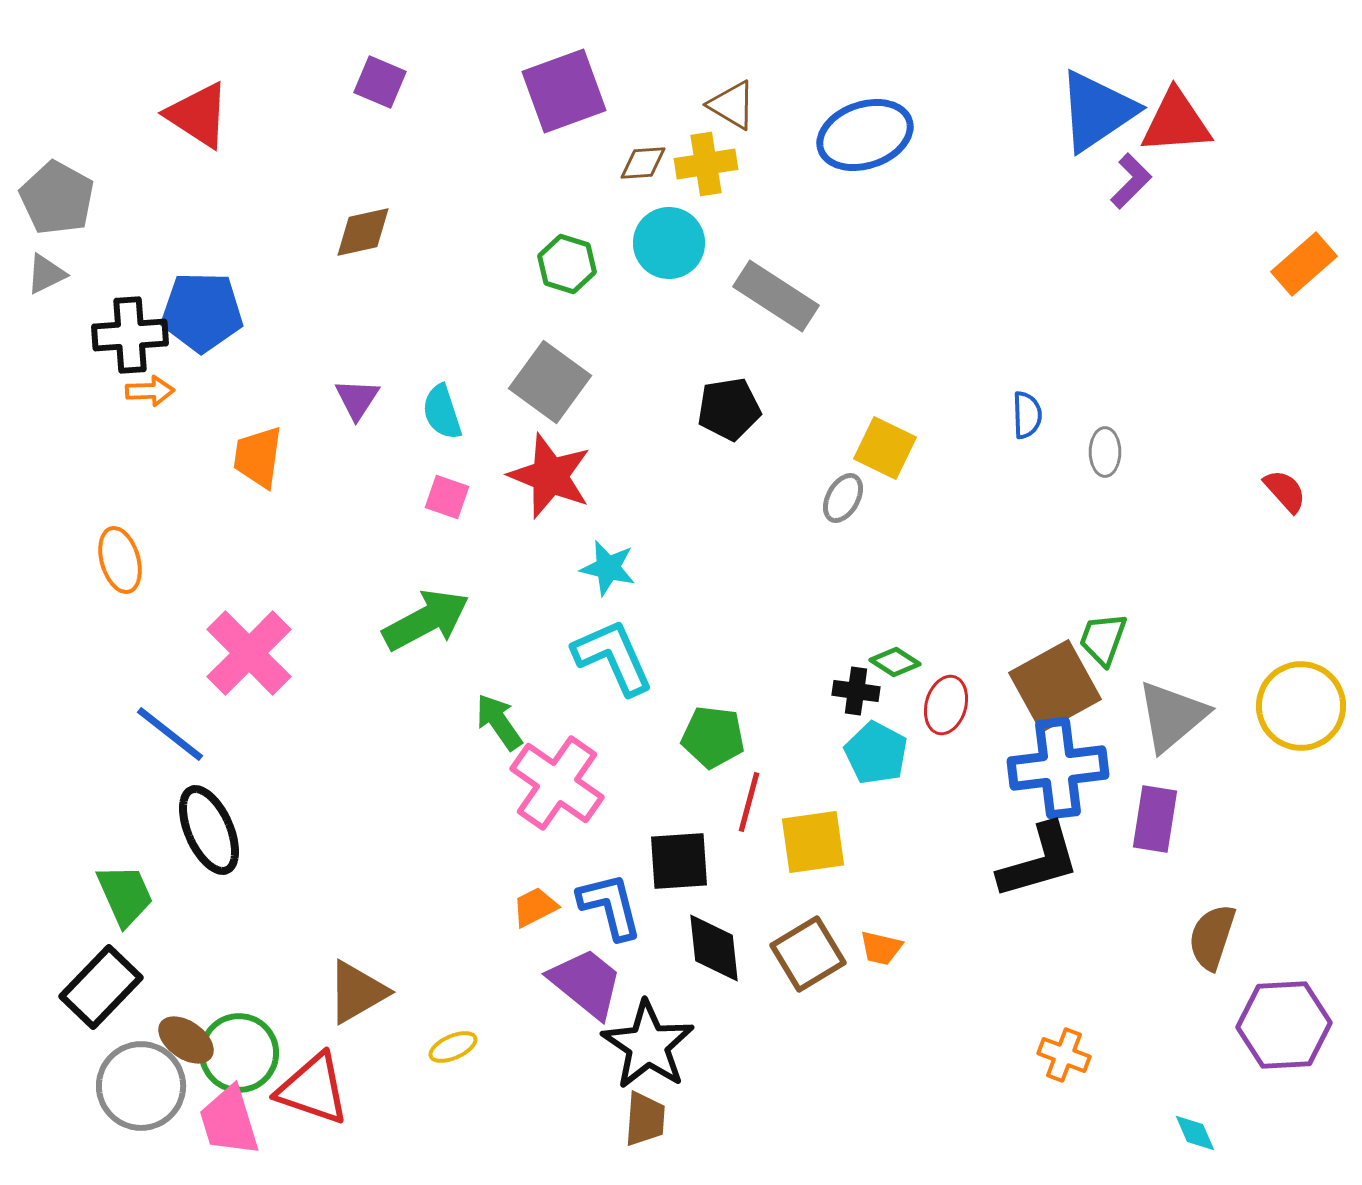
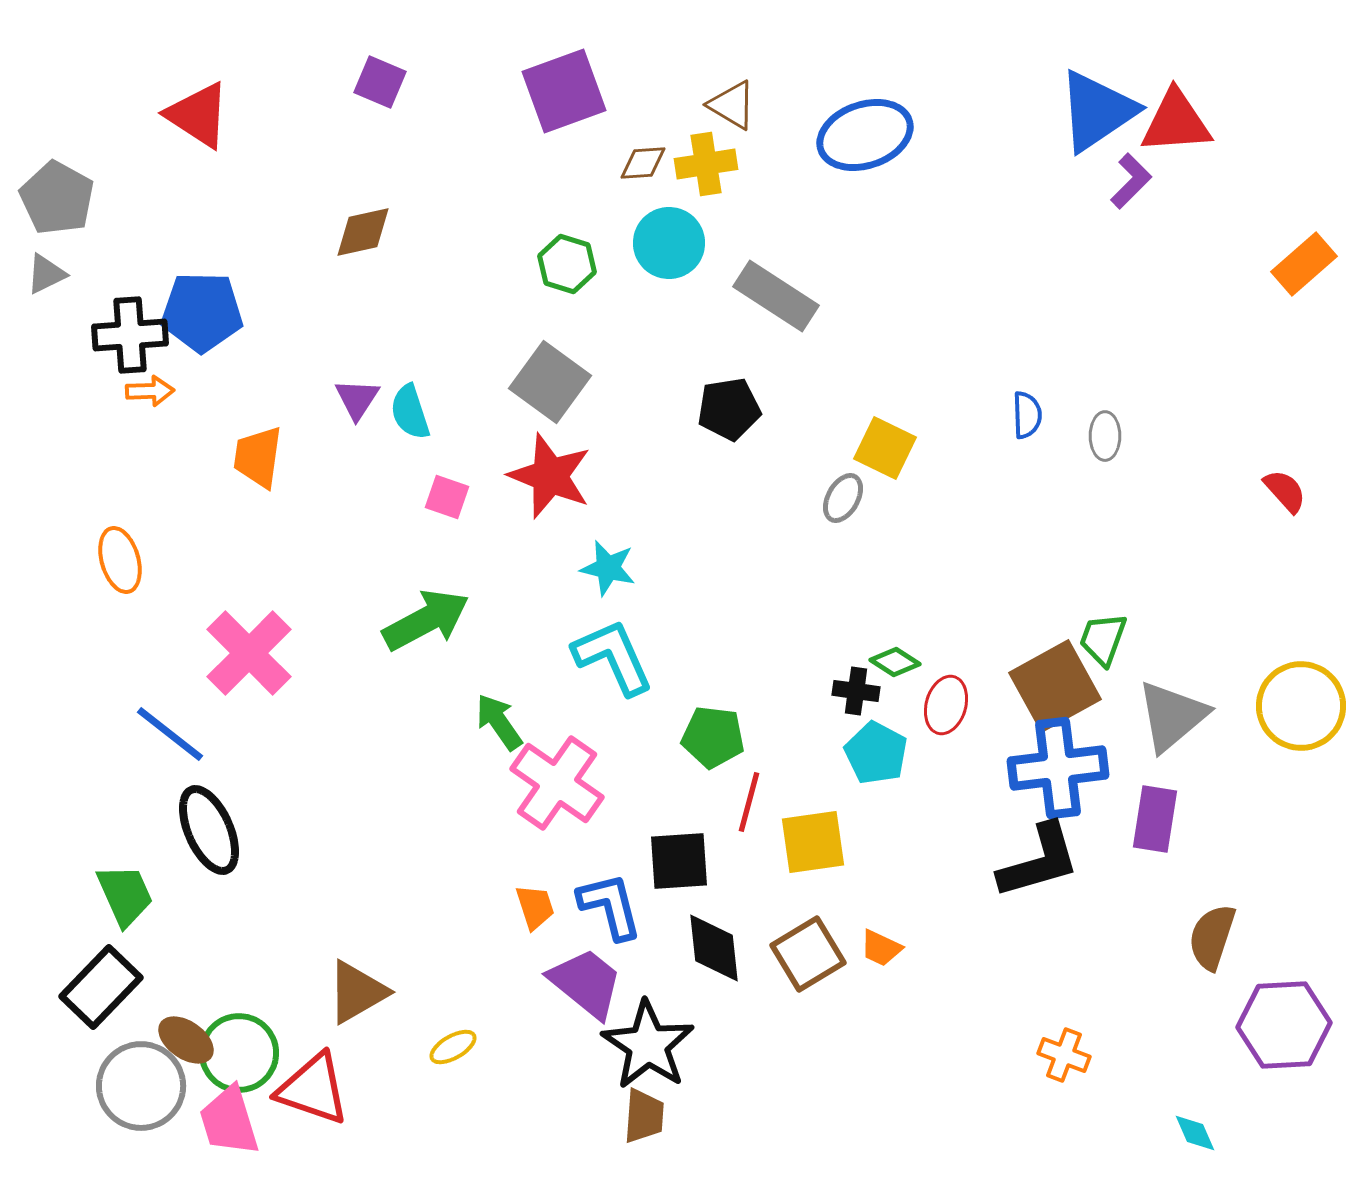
cyan semicircle at (442, 412): moved 32 px left
gray ellipse at (1105, 452): moved 16 px up
orange trapezoid at (535, 907): rotated 99 degrees clockwise
orange trapezoid at (881, 948): rotated 12 degrees clockwise
yellow ellipse at (453, 1047): rotated 6 degrees counterclockwise
brown trapezoid at (645, 1119): moved 1 px left, 3 px up
